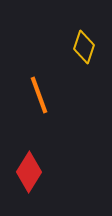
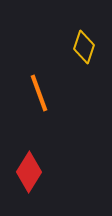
orange line: moved 2 px up
